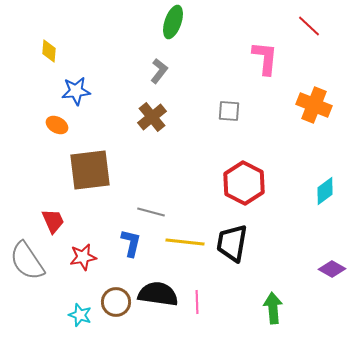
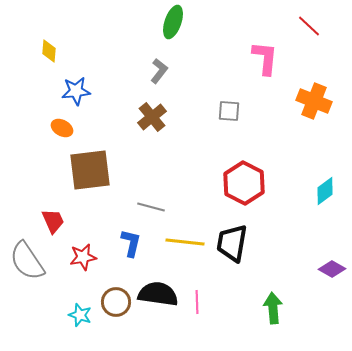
orange cross: moved 4 px up
orange ellipse: moved 5 px right, 3 px down
gray line: moved 5 px up
